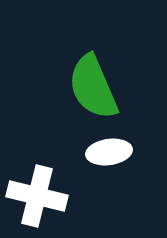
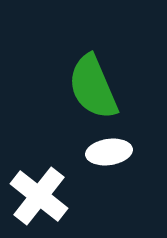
white cross: moved 2 px right; rotated 24 degrees clockwise
